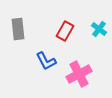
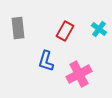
gray rectangle: moved 1 px up
blue L-shape: rotated 45 degrees clockwise
